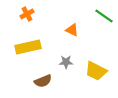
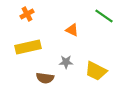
brown semicircle: moved 2 px right, 3 px up; rotated 30 degrees clockwise
